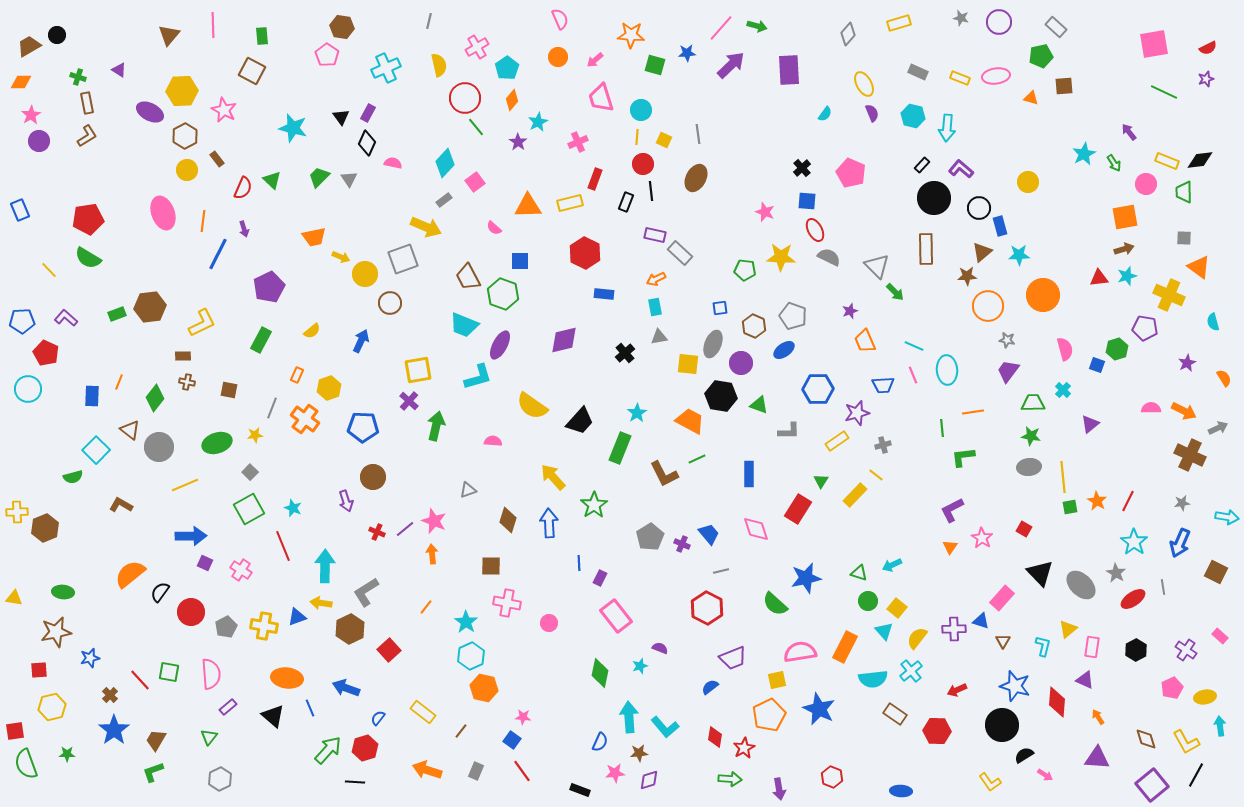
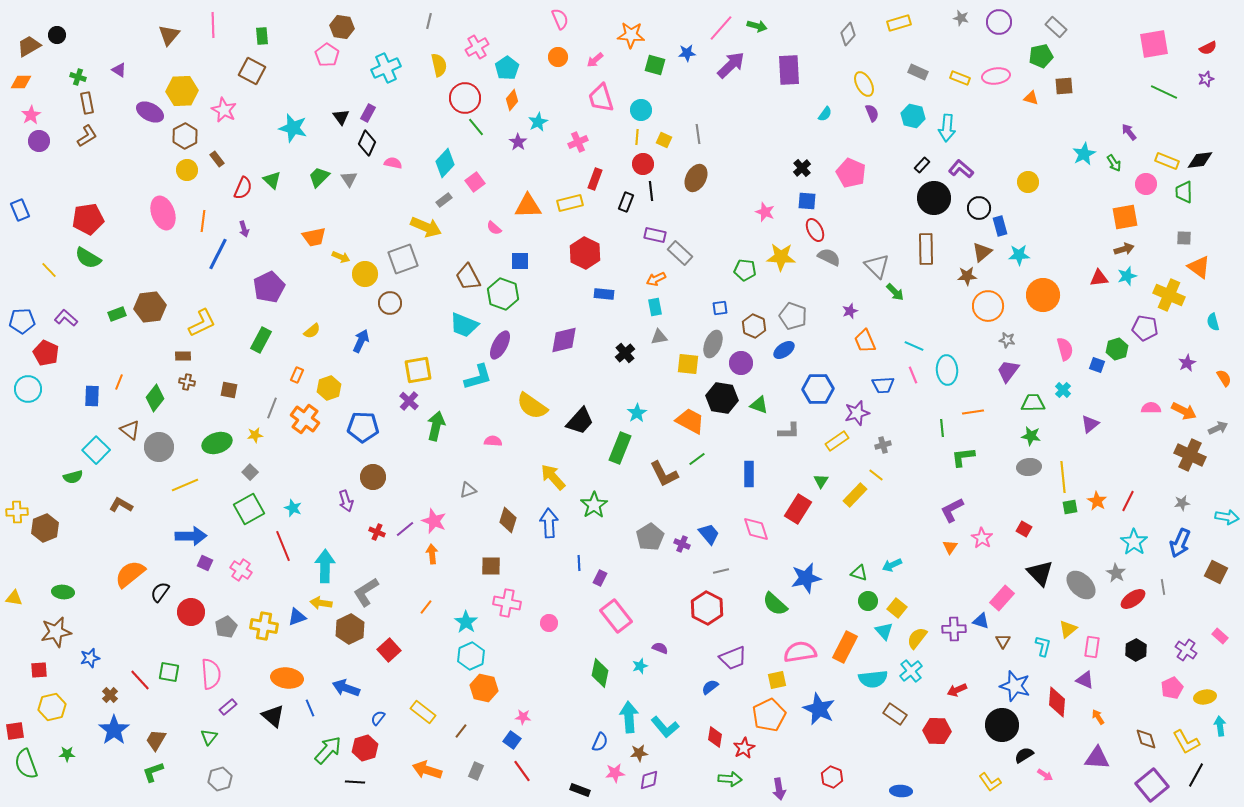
black hexagon at (721, 396): moved 1 px right, 2 px down
green line at (697, 459): rotated 12 degrees counterclockwise
gray hexagon at (220, 779): rotated 10 degrees clockwise
